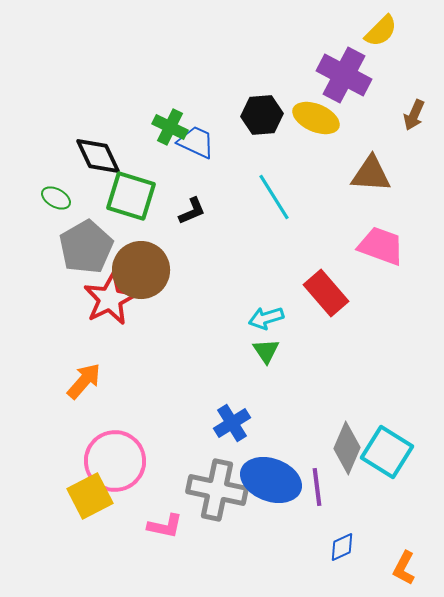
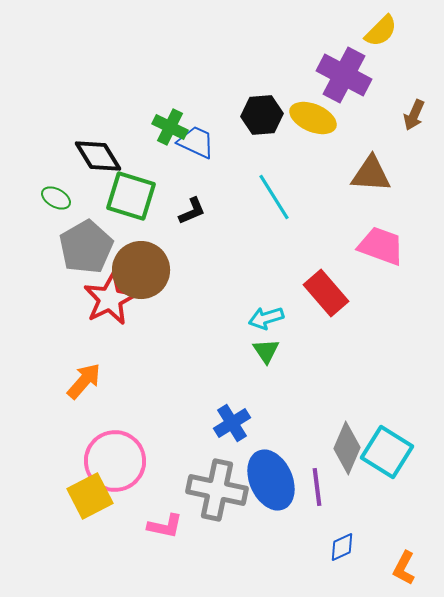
yellow ellipse: moved 3 px left
black diamond: rotated 6 degrees counterclockwise
blue ellipse: rotated 46 degrees clockwise
